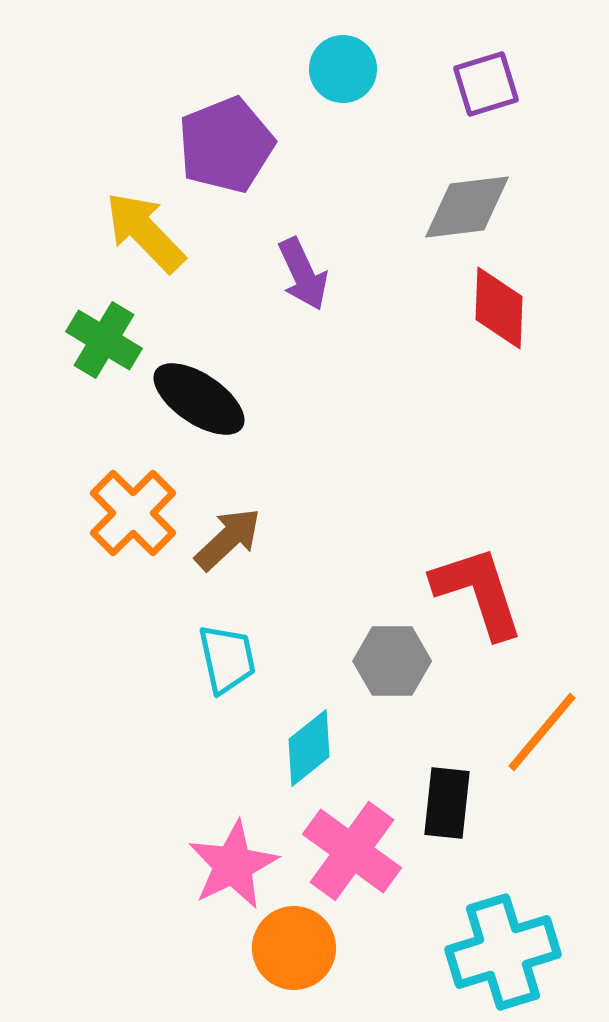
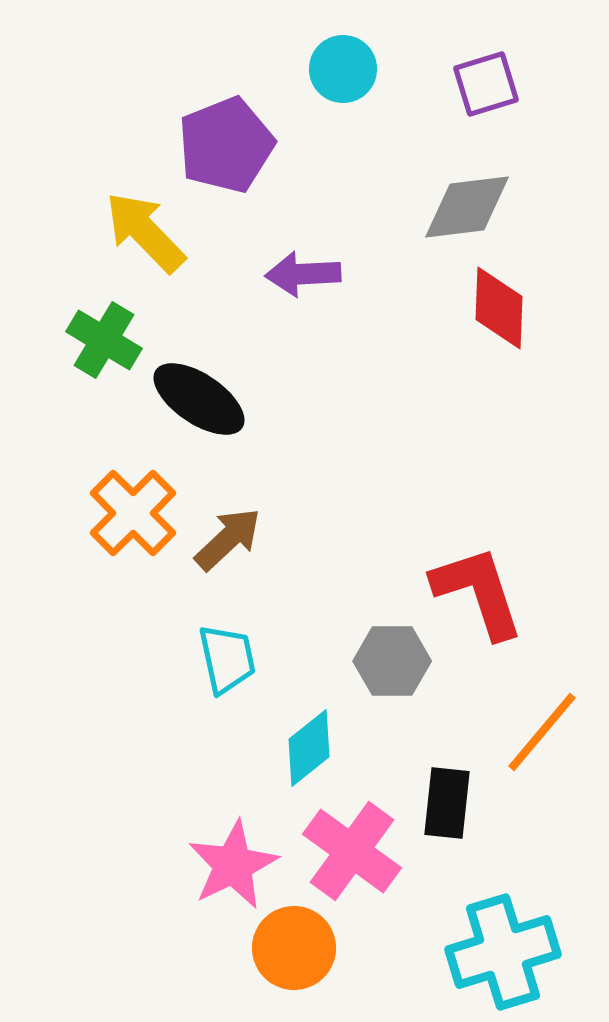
purple arrow: rotated 112 degrees clockwise
